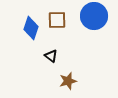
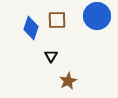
blue circle: moved 3 px right
black triangle: rotated 24 degrees clockwise
brown star: rotated 12 degrees counterclockwise
